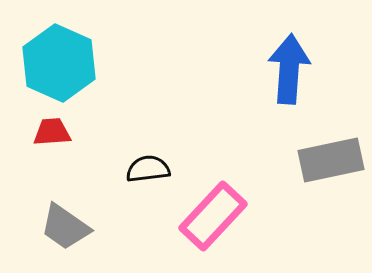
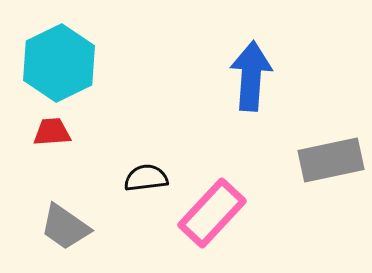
cyan hexagon: rotated 10 degrees clockwise
blue arrow: moved 38 px left, 7 px down
black semicircle: moved 2 px left, 9 px down
pink rectangle: moved 1 px left, 3 px up
